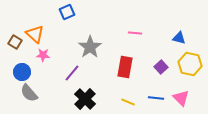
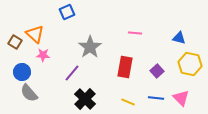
purple square: moved 4 px left, 4 px down
